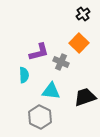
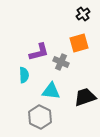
orange square: rotated 30 degrees clockwise
